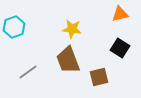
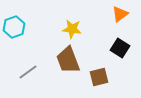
orange triangle: rotated 24 degrees counterclockwise
